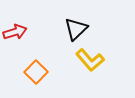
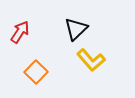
red arrow: moved 5 px right; rotated 40 degrees counterclockwise
yellow L-shape: moved 1 px right
